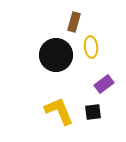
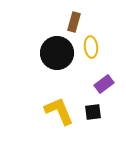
black circle: moved 1 px right, 2 px up
